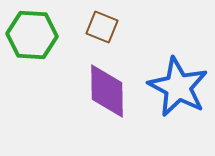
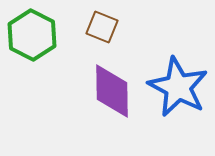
green hexagon: rotated 24 degrees clockwise
purple diamond: moved 5 px right
